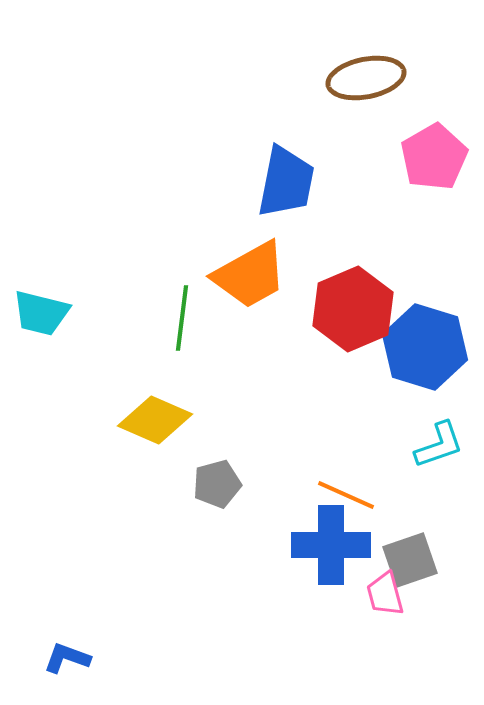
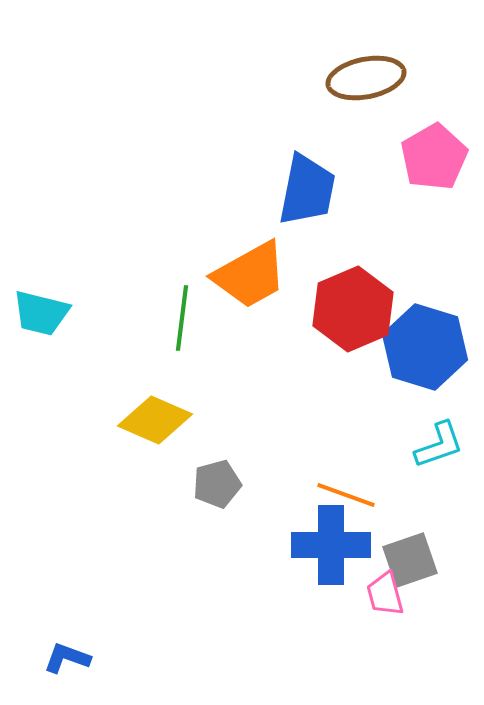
blue trapezoid: moved 21 px right, 8 px down
orange line: rotated 4 degrees counterclockwise
